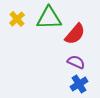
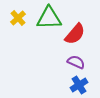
yellow cross: moved 1 px right, 1 px up
blue cross: moved 1 px down
